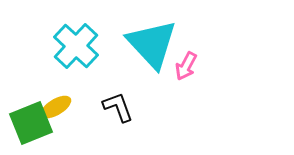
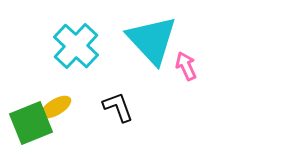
cyan triangle: moved 4 px up
pink arrow: rotated 128 degrees clockwise
